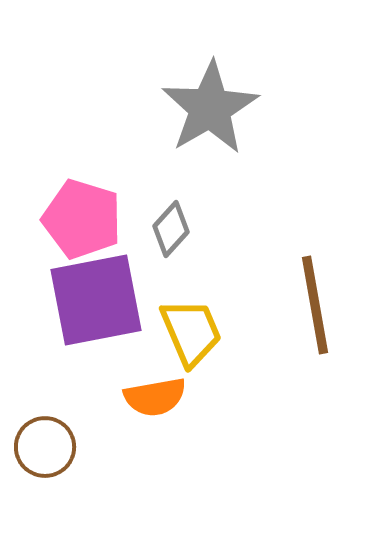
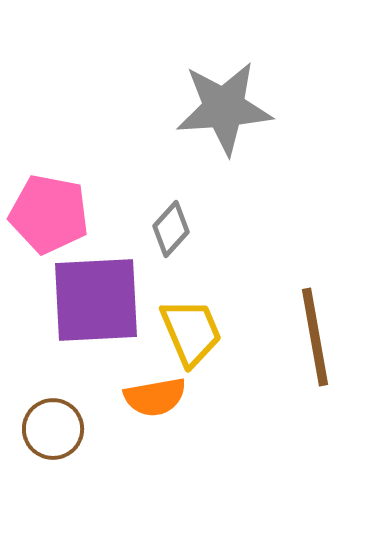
gray star: moved 14 px right; rotated 26 degrees clockwise
pink pentagon: moved 33 px left, 5 px up; rotated 6 degrees counterclockwise
purple square: rotated 8 degrees clockwise
brown line: moved 32 px down
brown circle: moved 8 px right, 18 px up
